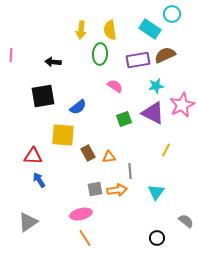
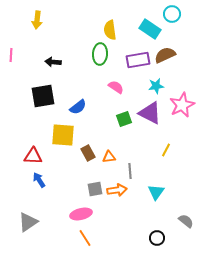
yellow arrow: moved 44 px left, 10 px up
pink semicircle: moved 1 px right, 1 px down
purple triangle: moved 3 px left
